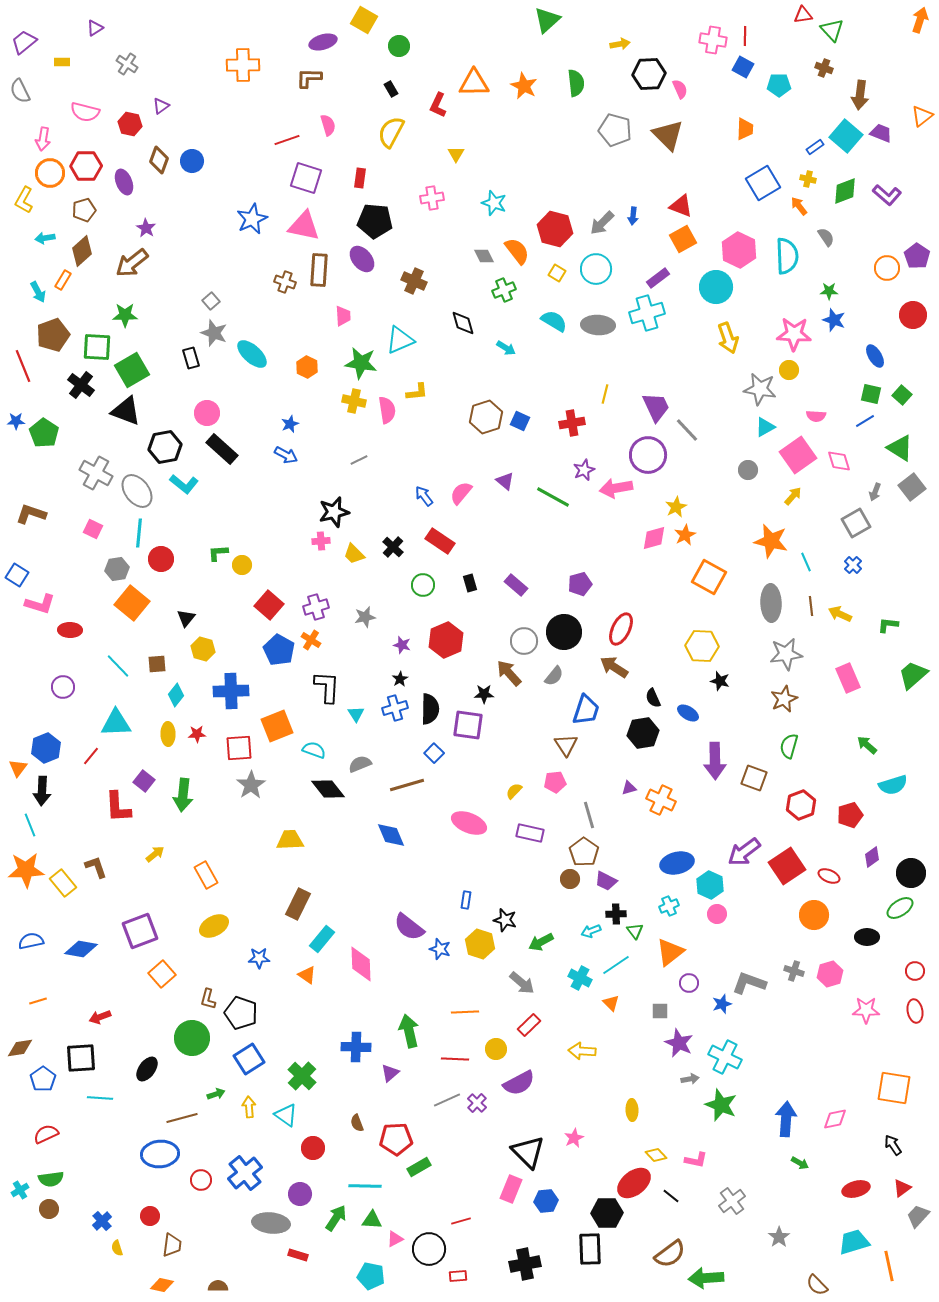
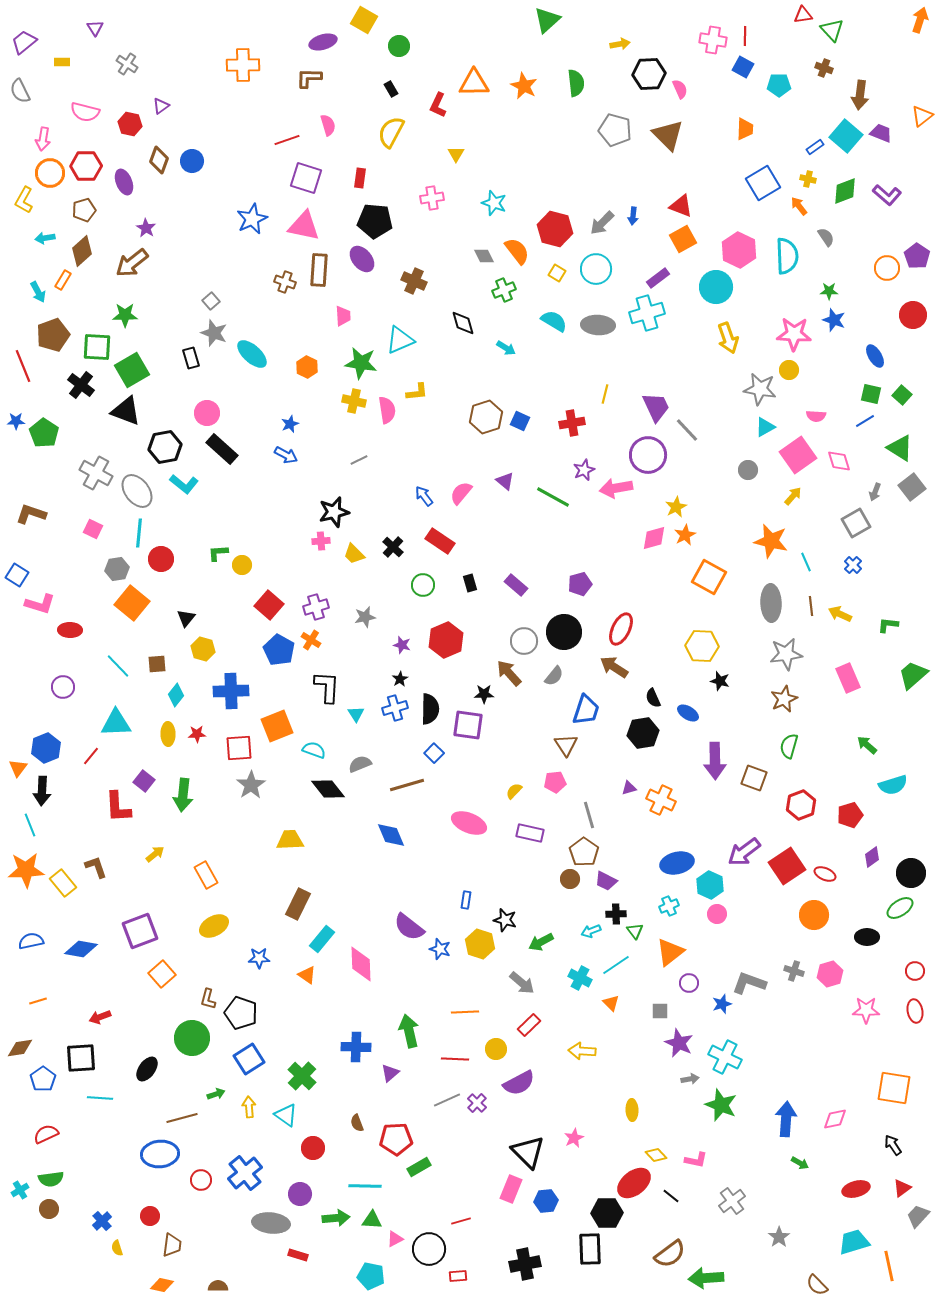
purple triangle at (95, 28): rotated 30 degrees counterclockwise
red ellipse at (829, 876): moved 4 px left, 2 px up
green arrow at (336, 1218): rotated 52 degrees clockwise
